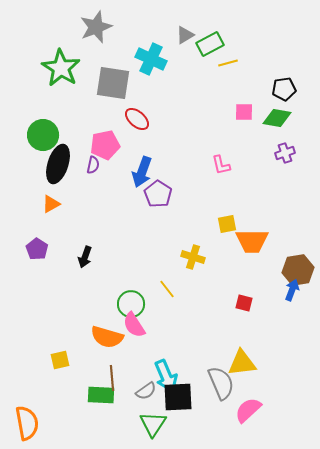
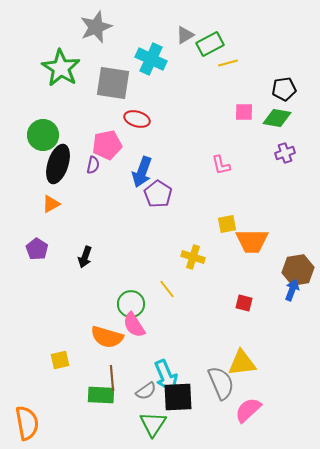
red ellipse at (137, 119): rotated 25 degrees counterclockwise
pink pentagon at (105, 145): moved 2 px right
